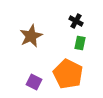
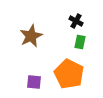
green rectangle: moved 1 px up
orange pentagon: moved 1 px right
purple square: rotated 21 degrees counterclockwise
